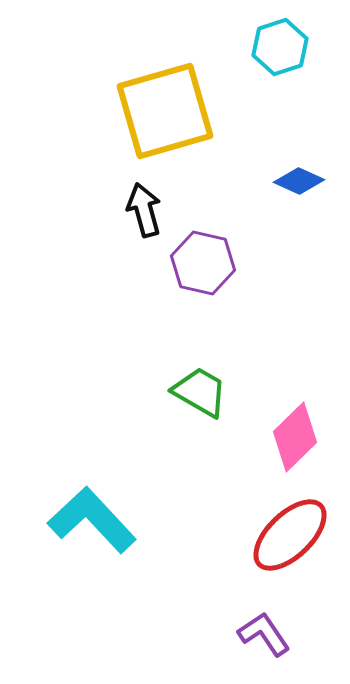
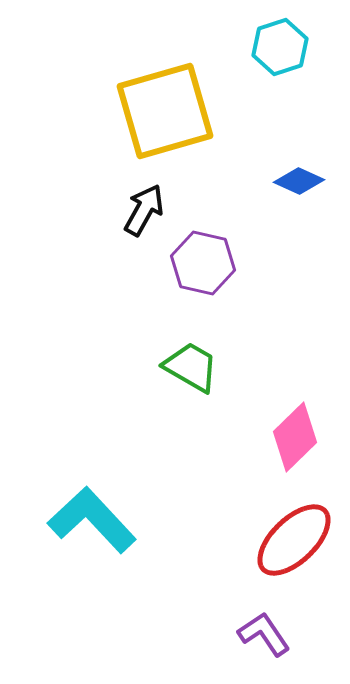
black arrow: rotated 44 degrees clockwise
green trapezoid: moved 9 px left, 25 px up
red ellipse: moved 4 px right, 5 px down
